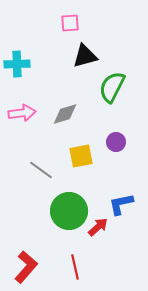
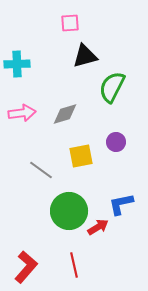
red arrow: rotated 10 degrees clockwise
red line: moved 1 px left, 2 px up
